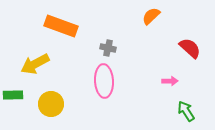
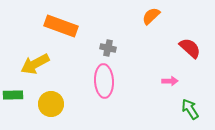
green arrow: moved 4 px right, 2 px up
